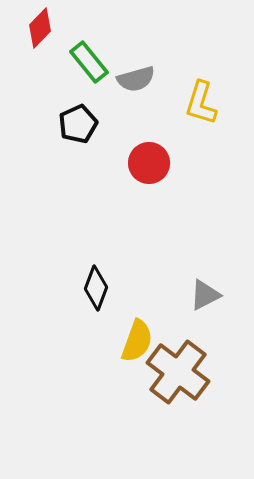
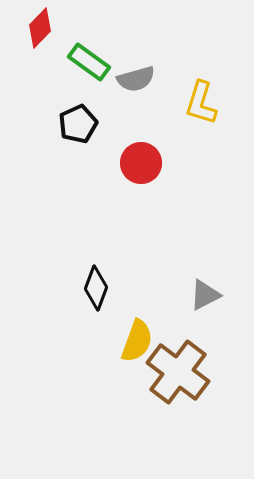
green rectangle: rotated 15 degrees counterclockwise
red circle: moved 8 px left
